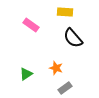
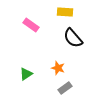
orange star: moved 2 px right
